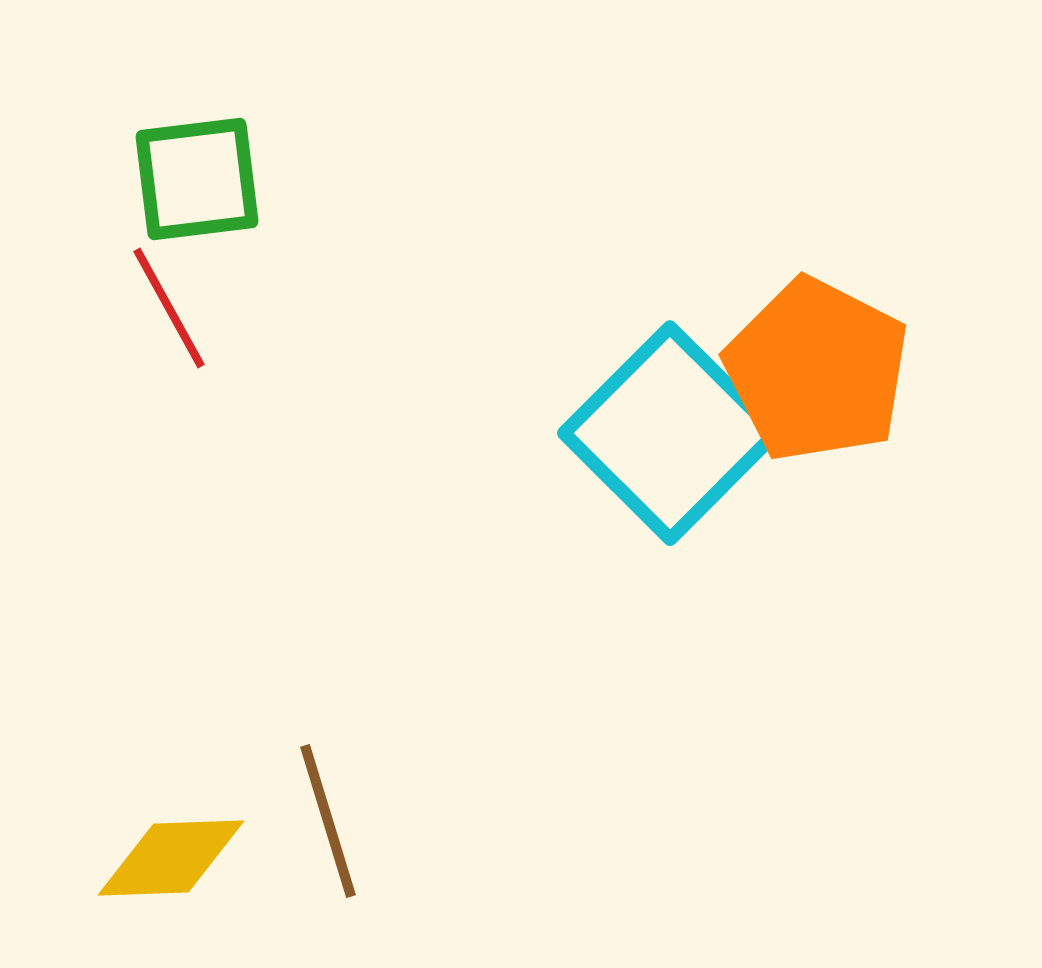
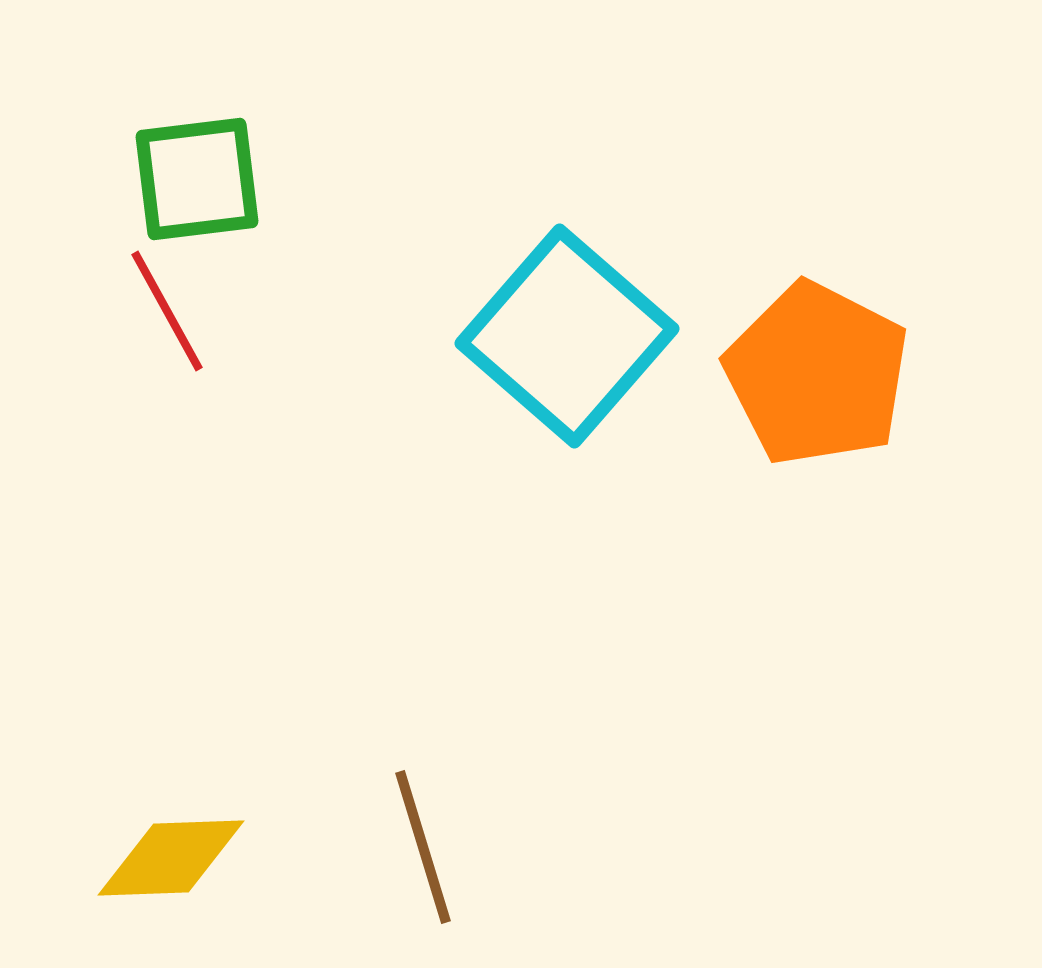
red line: moved 2 px left, 3 px down
orange pentagon: moved 4 px down
cyan square: moved 103 px left, 97 px up; rotated 4 degrees counterclockwise
brown line: moved 95 px right, 26 px down
